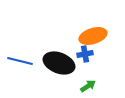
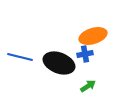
blue line: moved 4 px up
